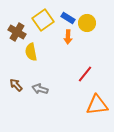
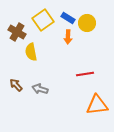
red line: rotated 42 degrees clockwise
